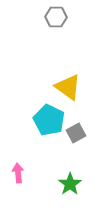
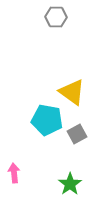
yellow triangle: moved 4 px right, 5 px down
cyan pentagon: moved 2 px left; rotated 16 degrees counterclockwise
gray square: moved 1 px right, 1 px down
pink arrow: moved 4 px left
